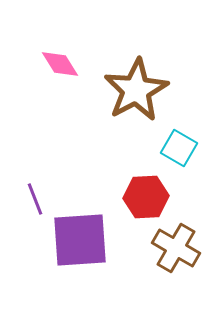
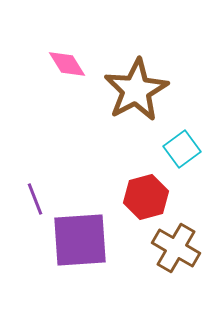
pink diamond: moved 7 px right
cyan square: moved 3 px right, 1 px down; rotated 24 degrees clockwise
red hexagon: rotated 12 degrees counterclockwise
